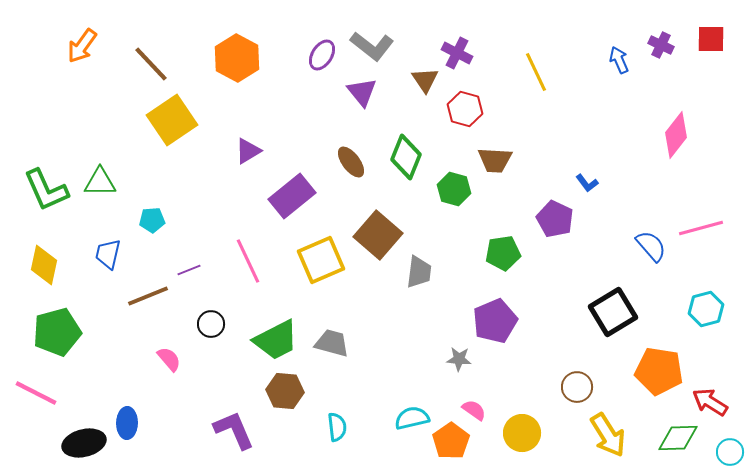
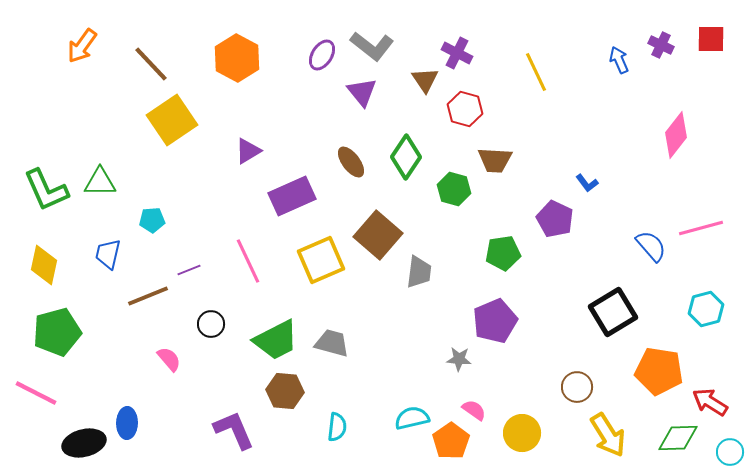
green diamond at (406, 157): rotated 12 degrees clockwise
purple rectangle at (292, 196): rotated 15 degrees clockwise
cyan semicircle at (337, 427): rotated 12 degrees clockwise
